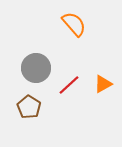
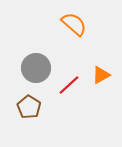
orange semicircle: rotated 8 degrees counterclockwise
orange triangle: moved 2 px left, 9 px up
